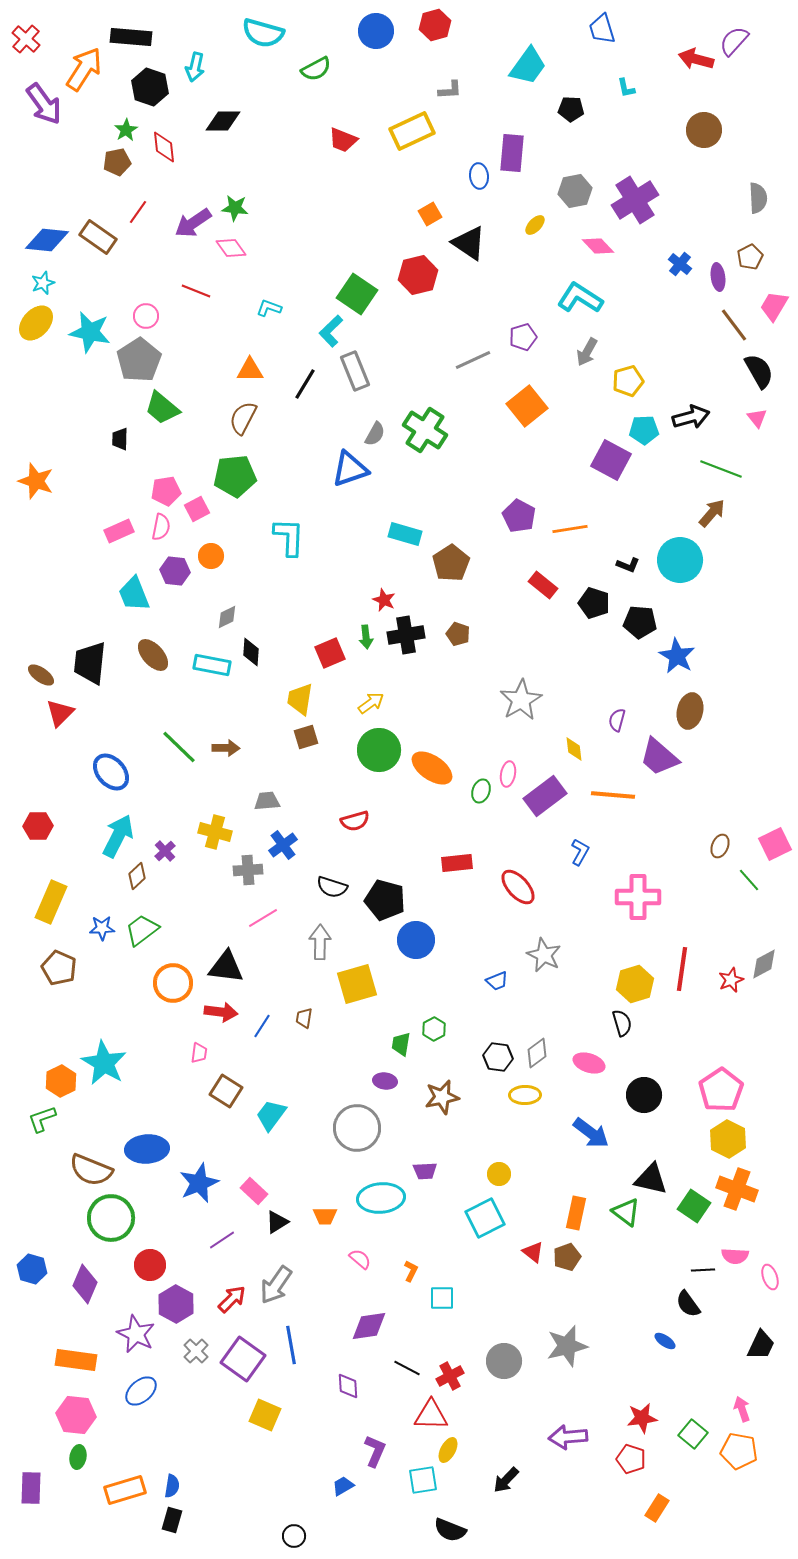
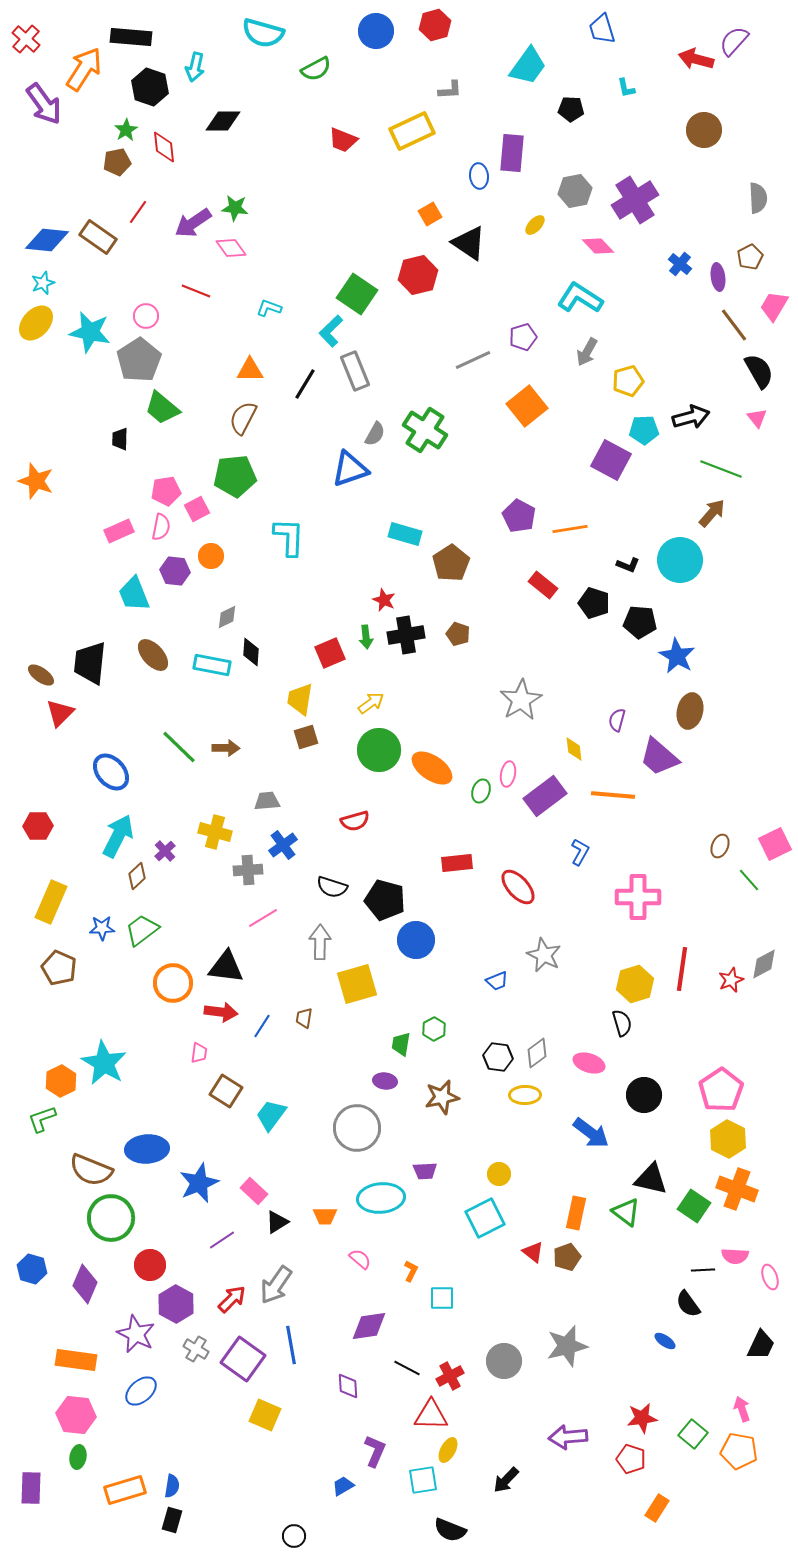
gray cross at (196, 1351): moved 2 px up; rotated 15 degrees counterclockwise
